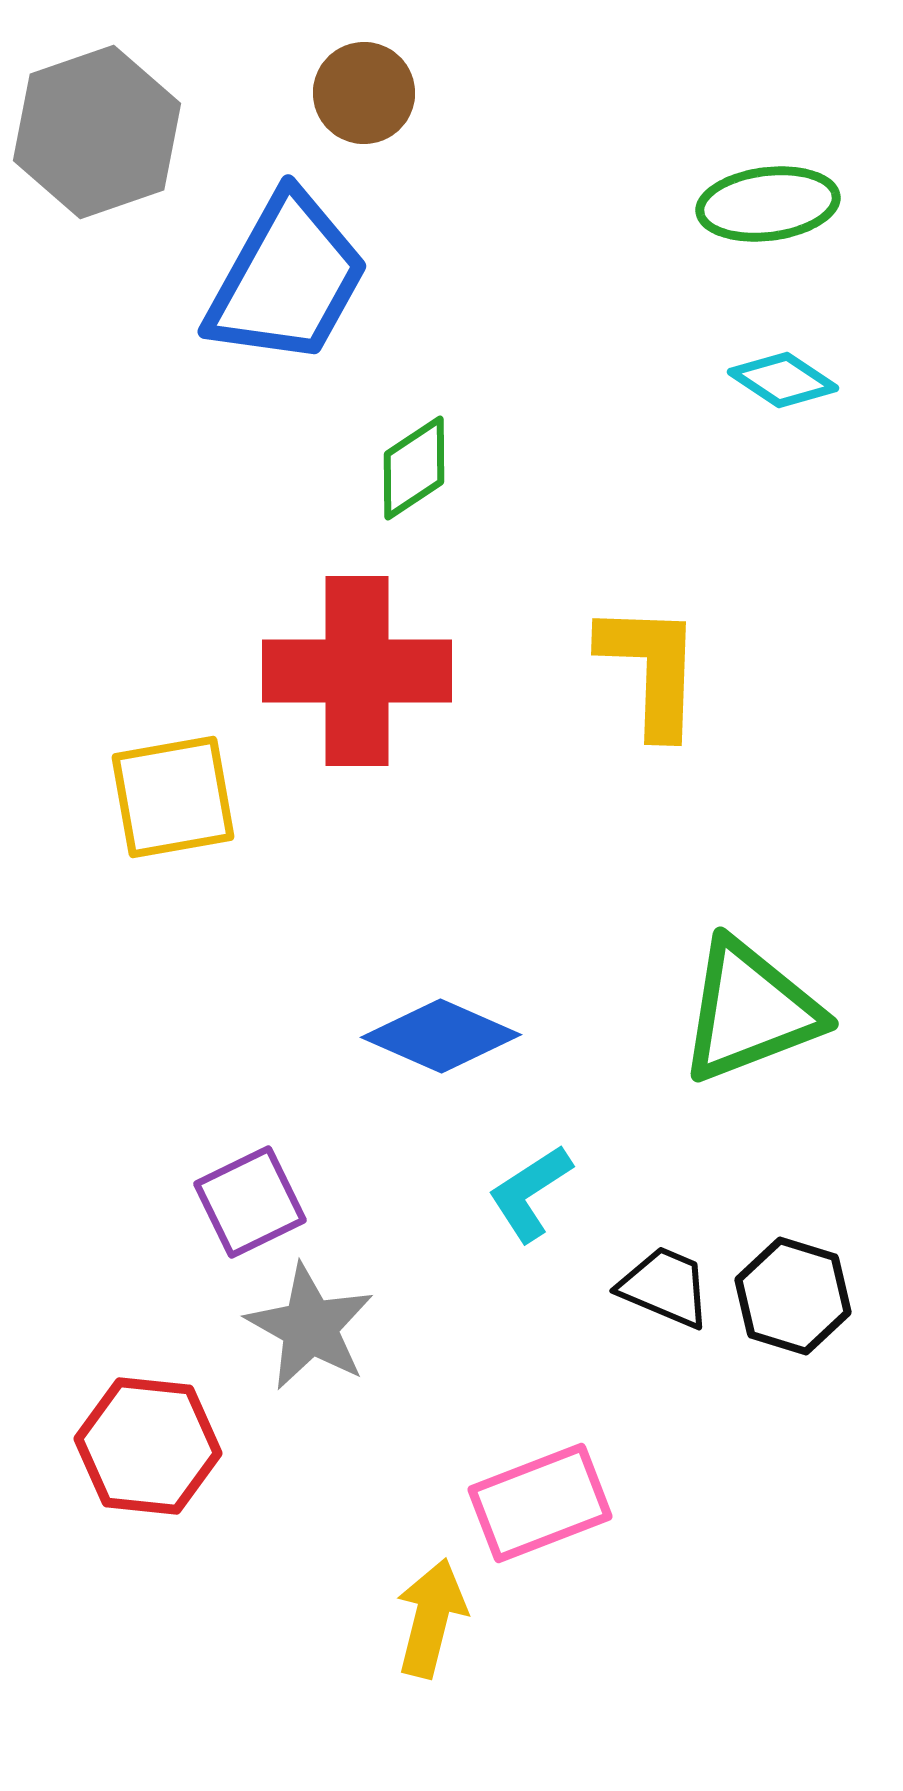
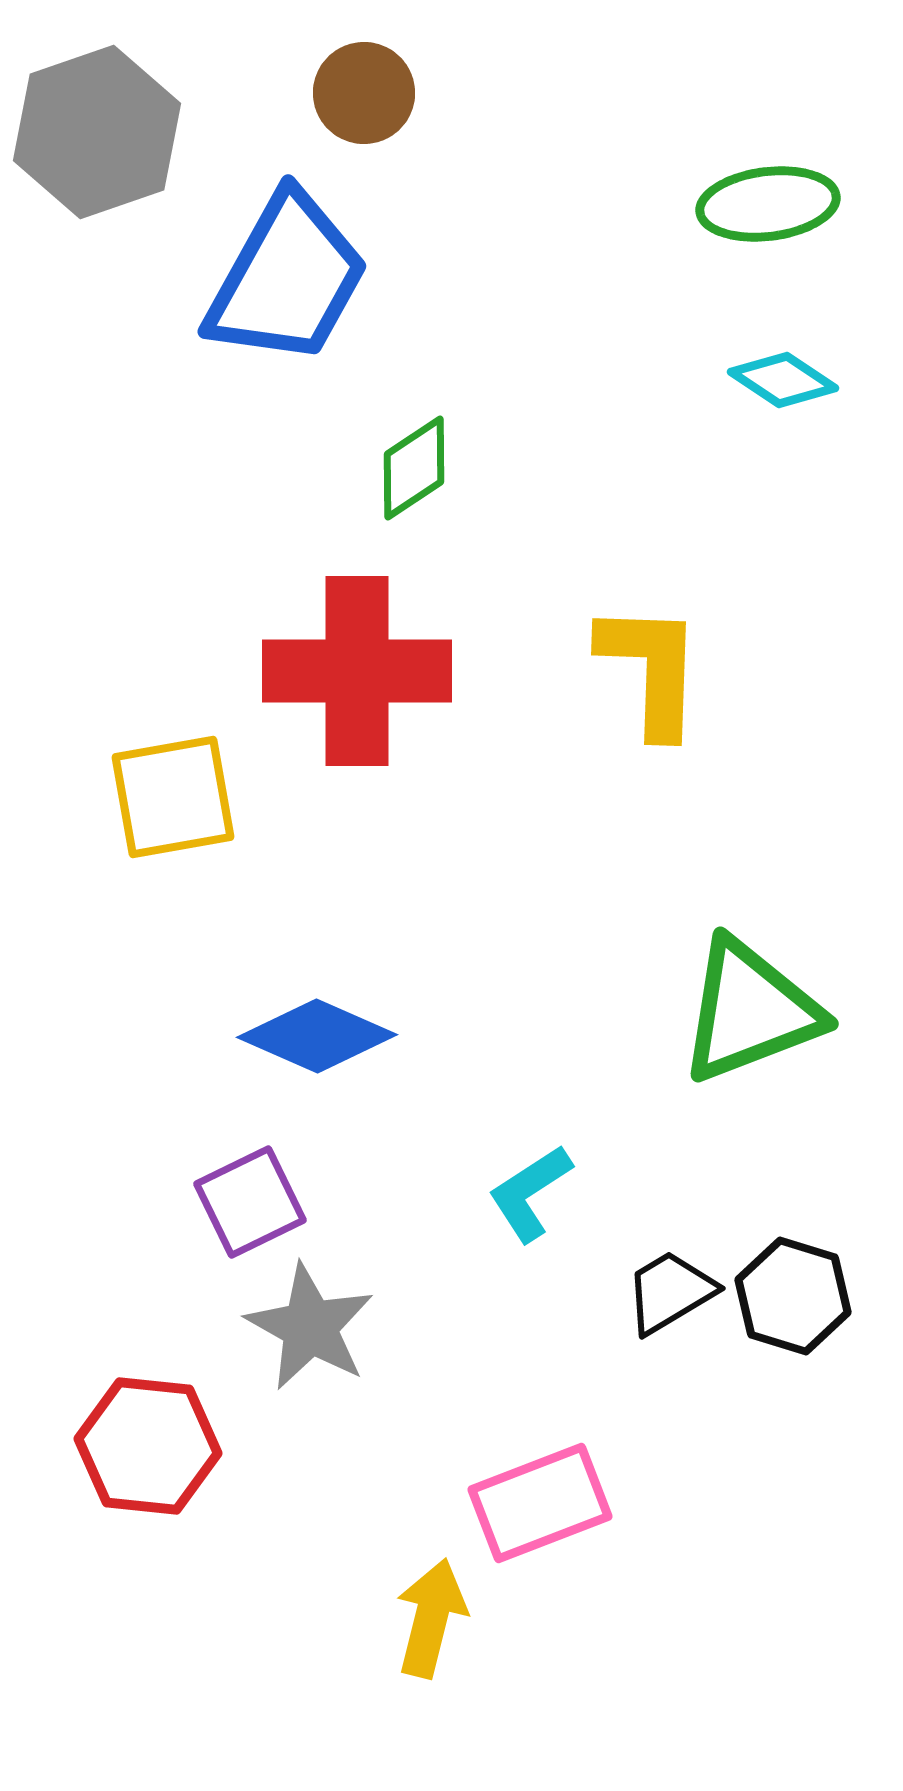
blue diamond: moved 124 px left
black trapezoid: moved 5 px right, 5 px down; rotated 54 degrees counterclockwise
